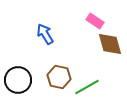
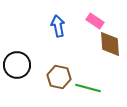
blue arrow: moved 13 px right, 8 px up; rotated 20 degrees clockwise
brown diamond: rotated 12 degrees clockwise
black circle: moved 1 px left, 15 px up
green line: moved 1 px right, 1 px down; rotated 45 degrees clockwise
